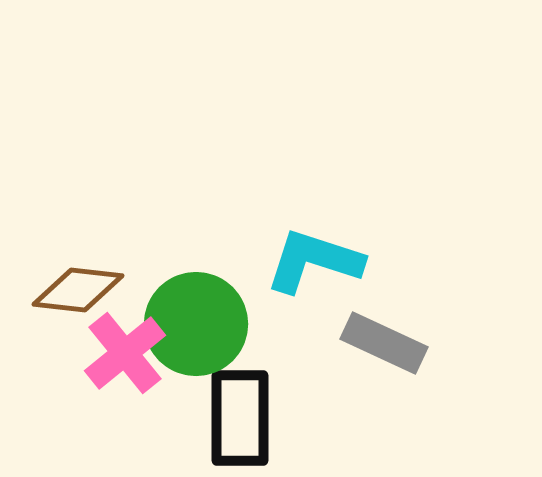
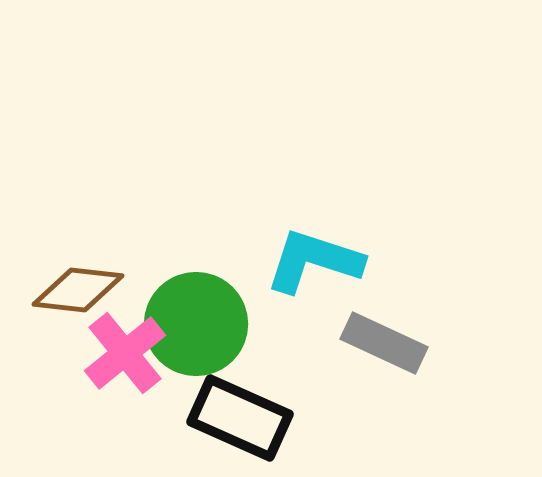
black rectangle: rotated 66 degrees counterclockwise
